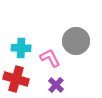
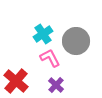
cyan cross: moved 22 px right, 14 px up; rotated 36 degrees counterclockwise
red cross: moved 2 px down; rotated 25 degrees clockwise
